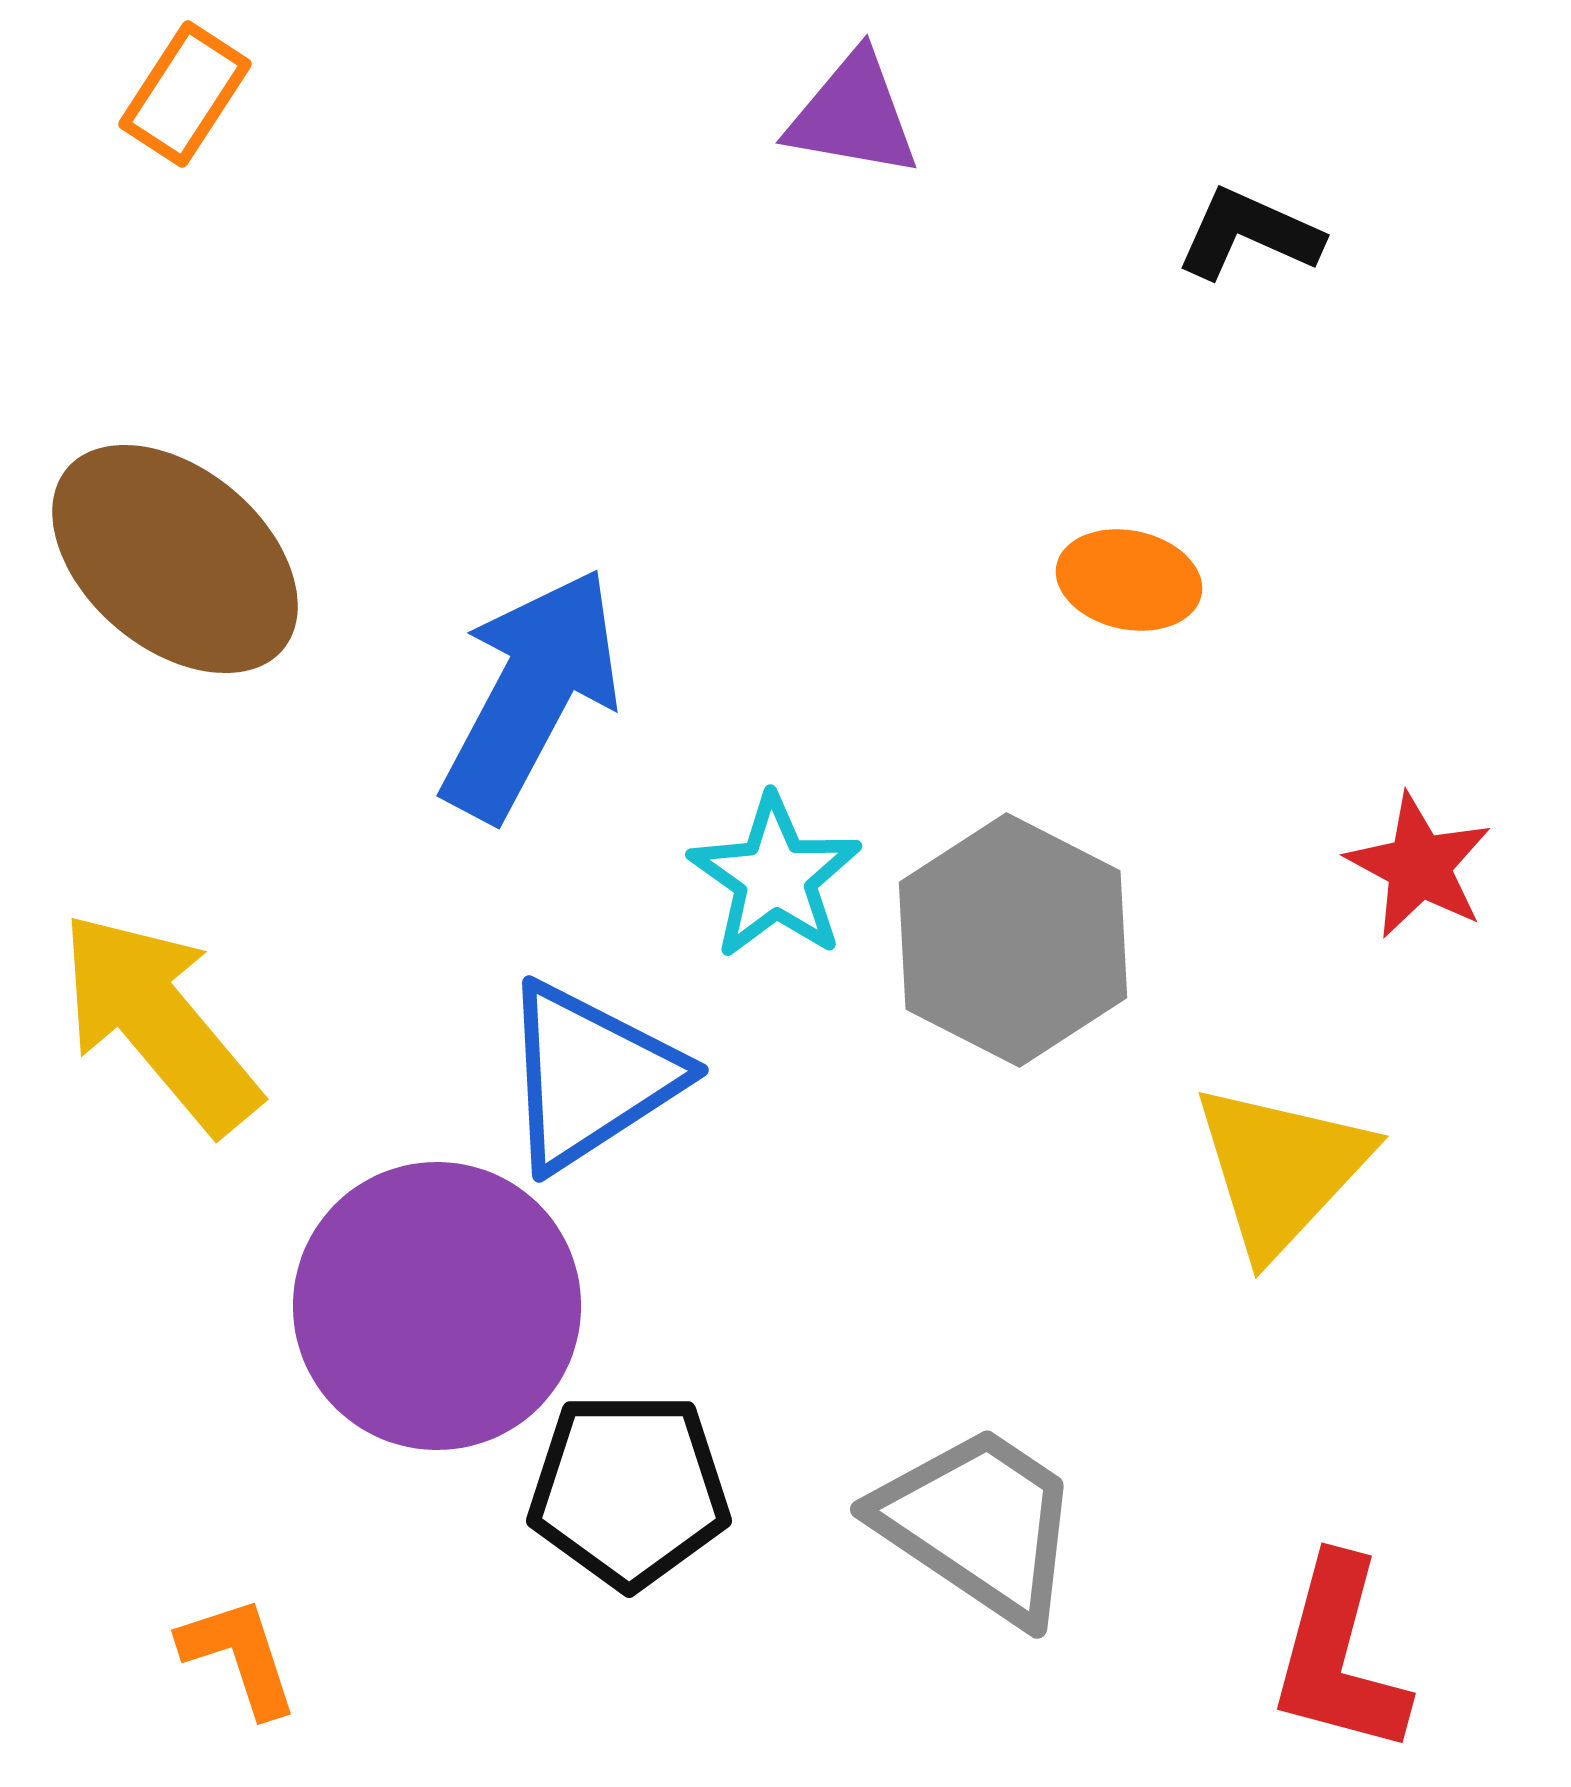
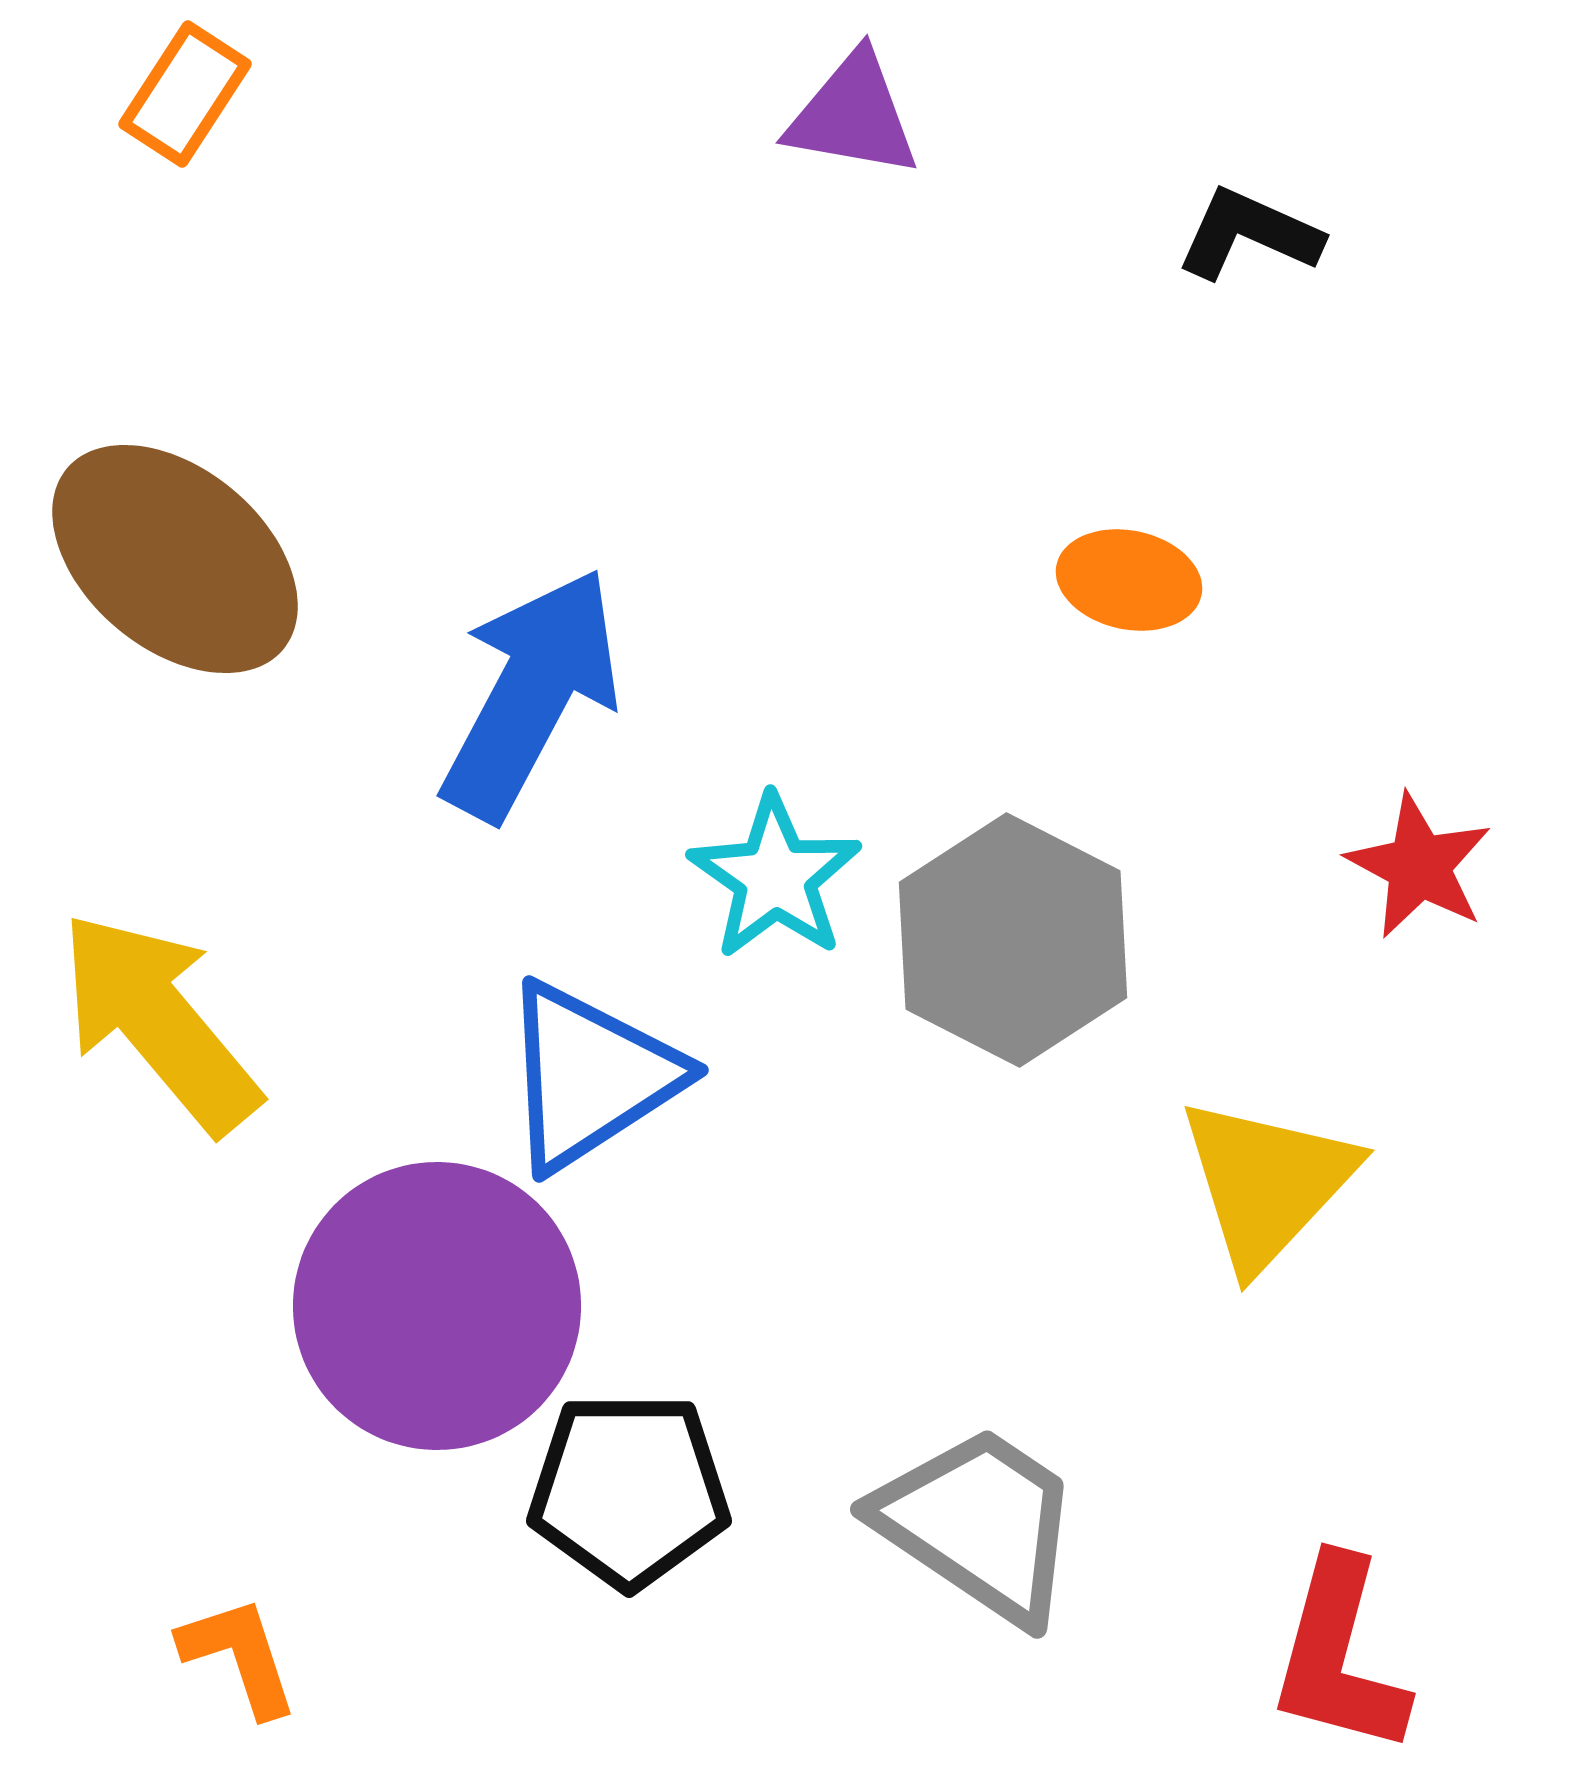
yellow triangle: moved 14 px left, 14 px down
